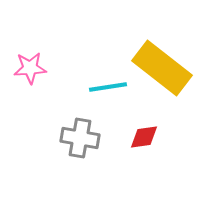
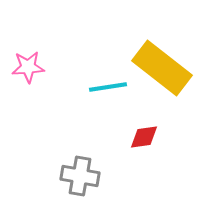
pink star: moved 2 px left, 1 px up
gray cross: moved 38 px down
